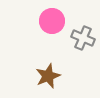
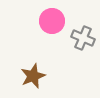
brown star: moved 15 px left
